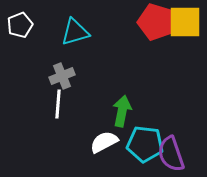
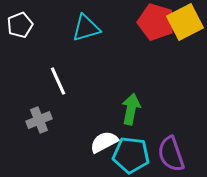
yellow square: rotated 27 degrees counterclockwise
cyan triangle: moved 11 px right, 4 px up
gray cross: moved 23 px left, 44 px down
white line: moved 23 px up; rotated 28 degrees counterclockwise
green arrow: moved 9 px right, 2 px up
cyan pentagon: moved 14 px left, 11 px down
